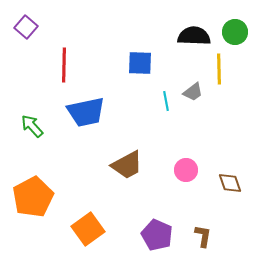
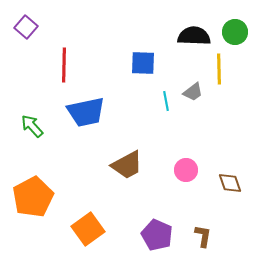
blue square: moved 3 px right
